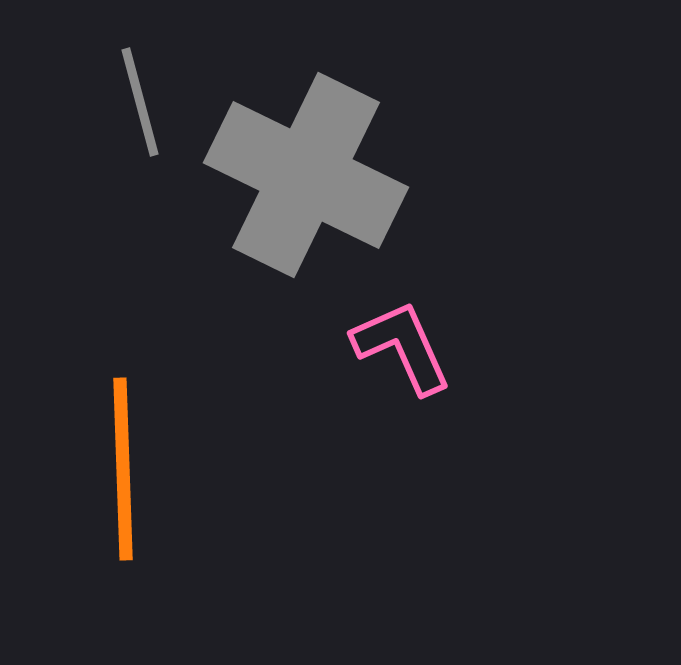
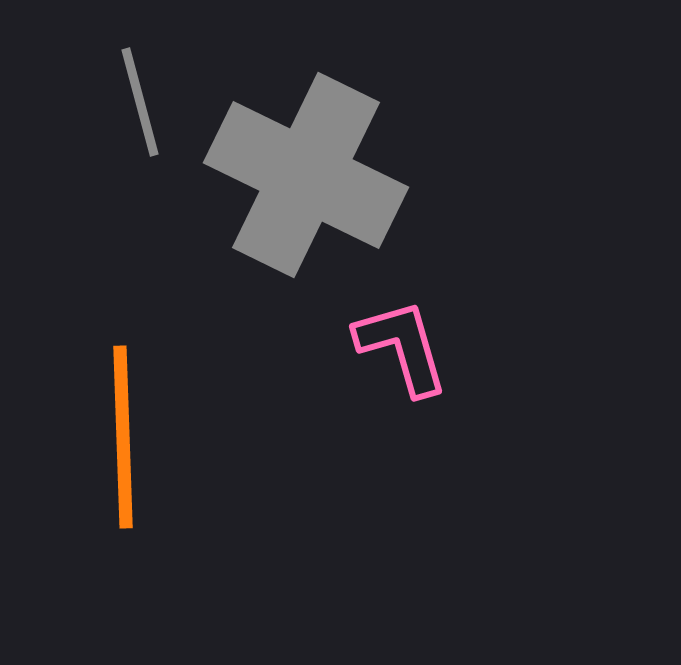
pink L-shape: rotated 8 degrees clockwise
orange line: moved 32 px up
